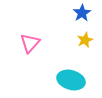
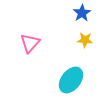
yellow star: rotated 28 degrees clockwise
cyan ellipse: rotated 68 degrees counterclockwise
